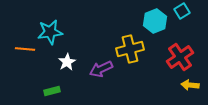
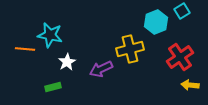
cyan hexagon: moved 1 px right, 1 px down
cyan star: moved 3 px down; rotated 20 degrees clockwise
green rectangle: moved 1 px right, 4 px up
